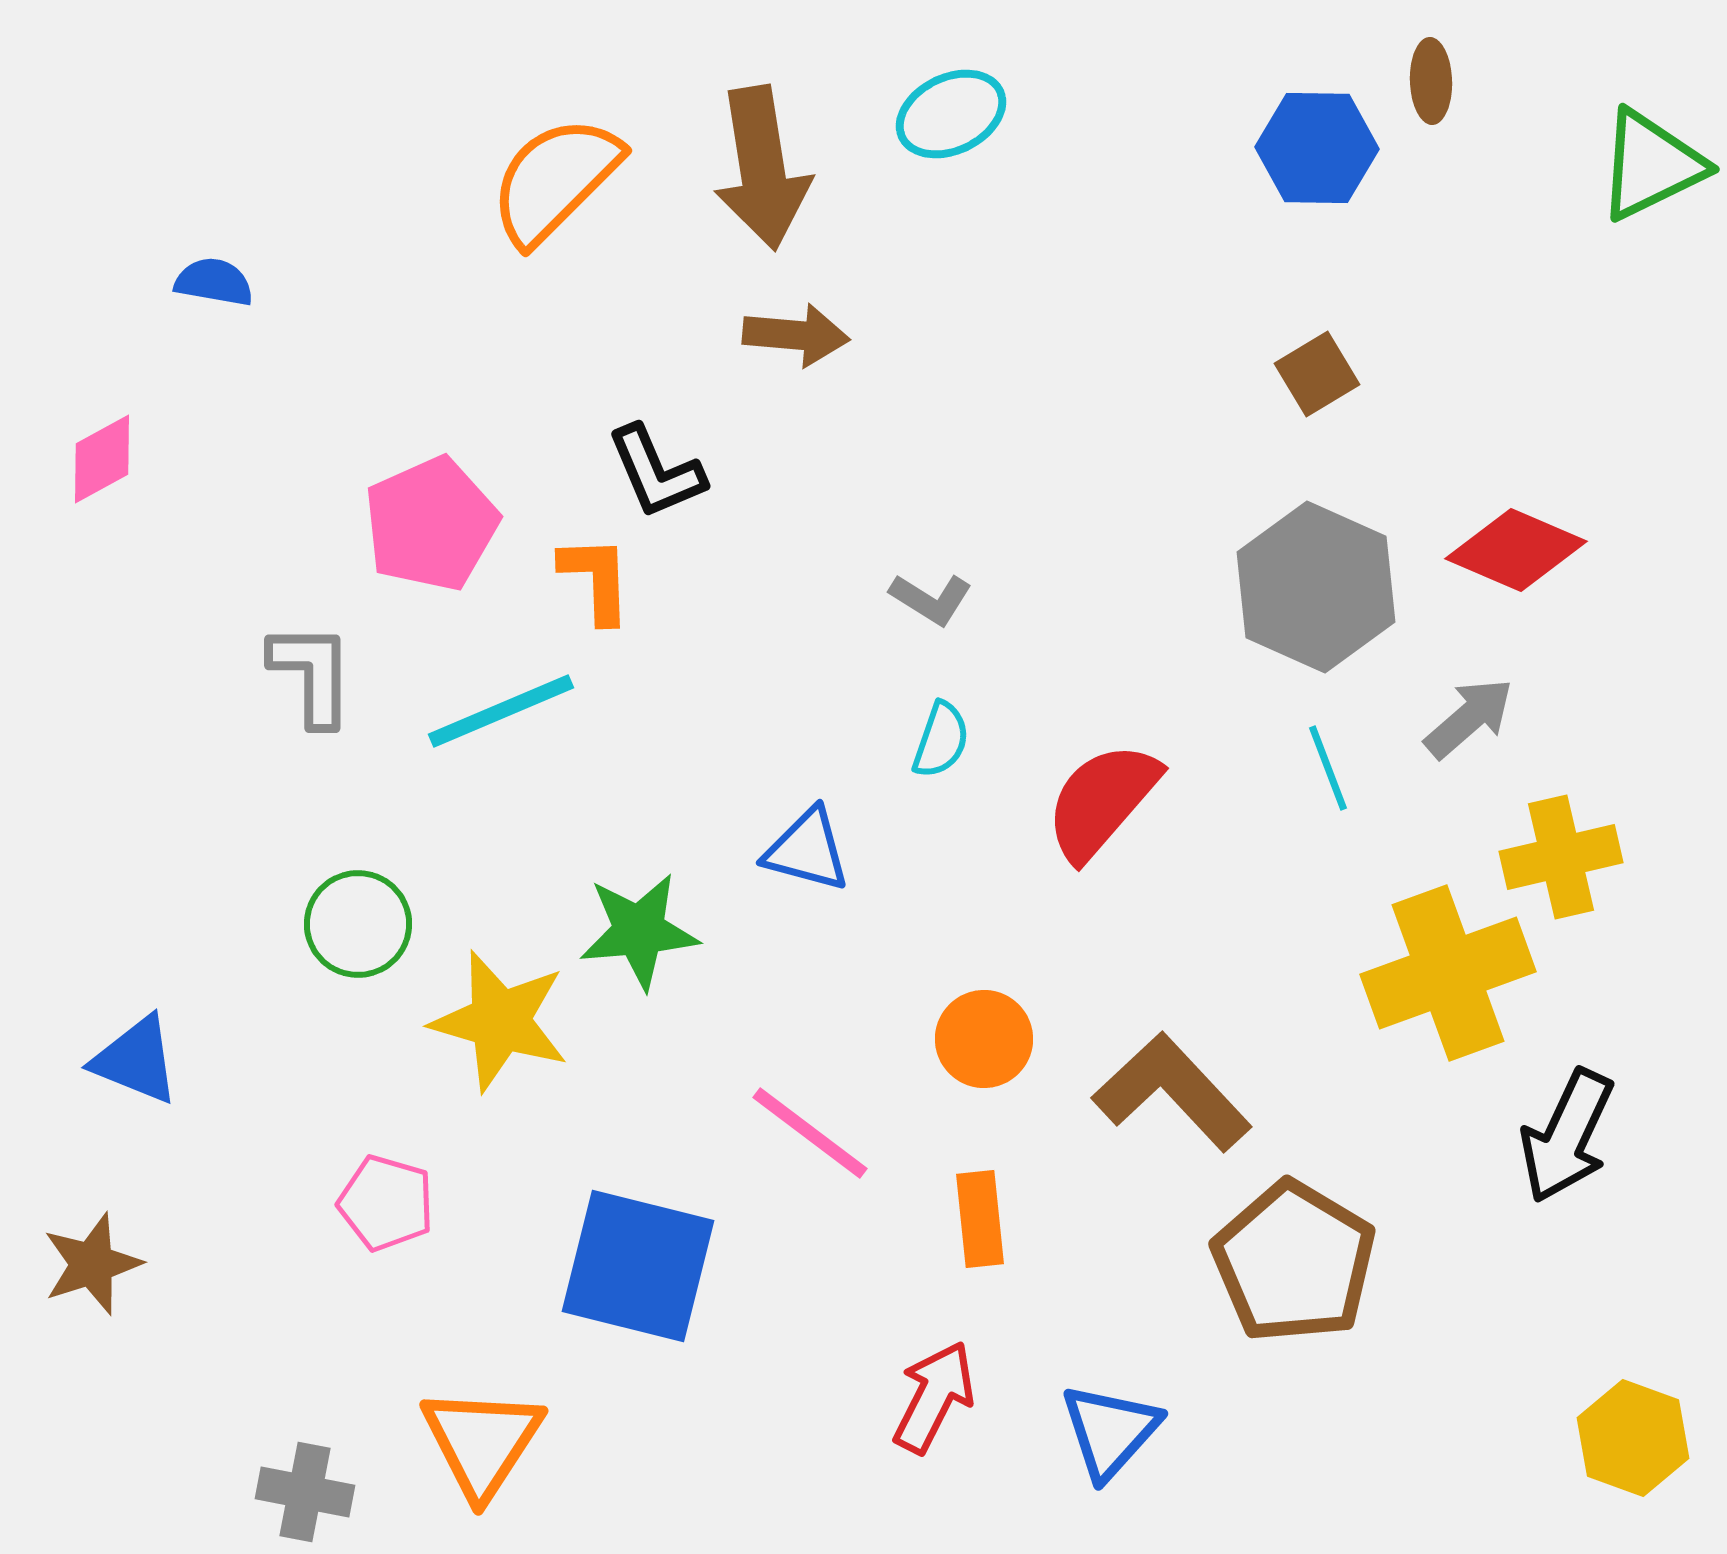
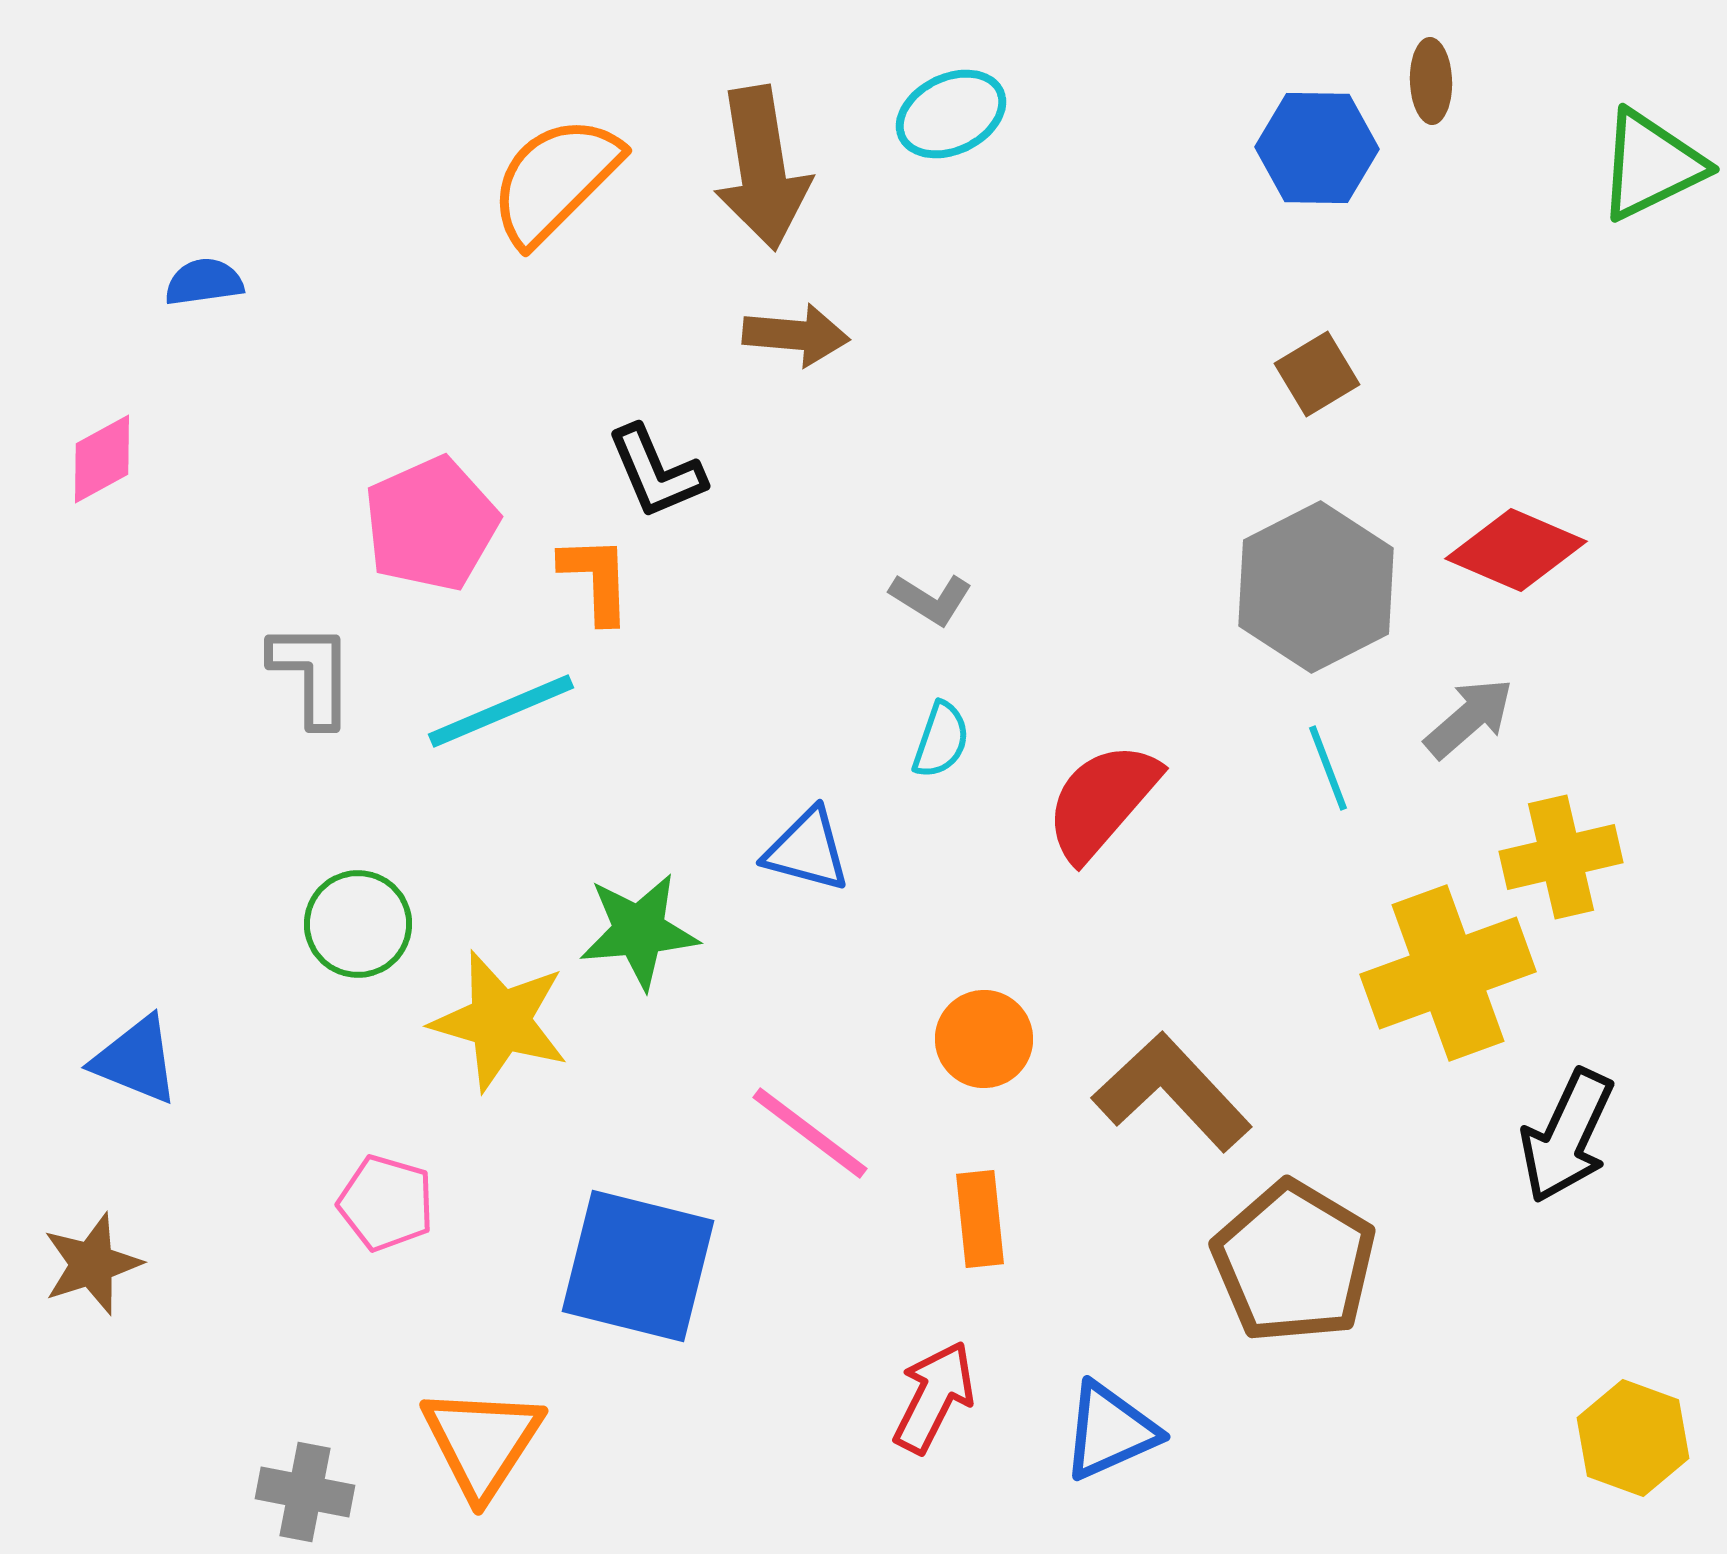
blue semicircle at (214, 282): moved 10 px left; rotated 18 degrees counterclockwise
gray hexagon at (1316, 587): rotated 9 degrees clockwise
blue triangle at (1110, 1431): rotated 24 degrees clockwise
